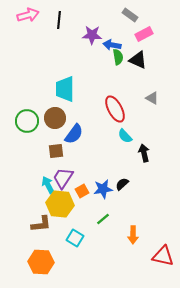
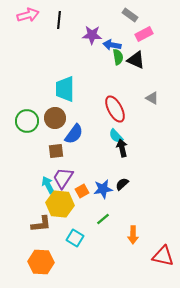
black triangle: moved 2 px left
cyan semicircle: moved 9 px left
black arrow: moved 22 px left, 5 px up
